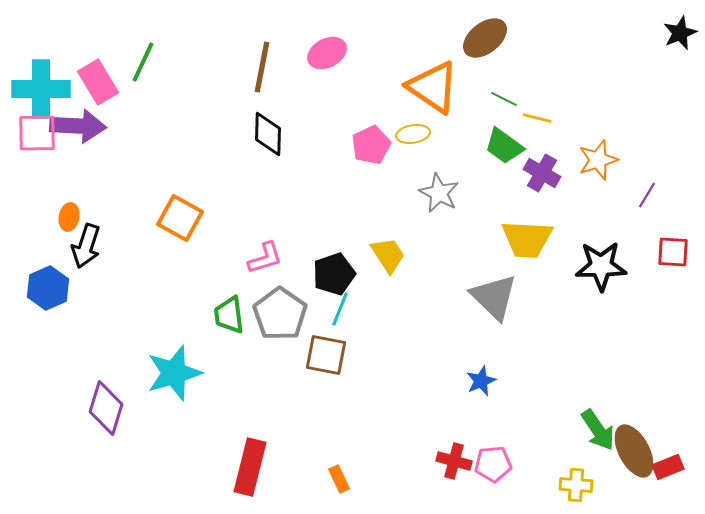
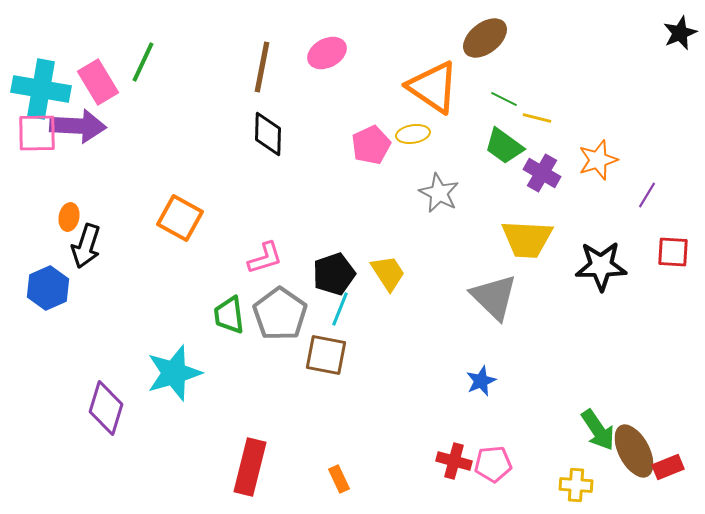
cyan cross at (41, 89): rotated 10 degrees clockwise
yellow trapezoid at (388, 255): moved 18 px down
